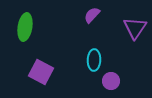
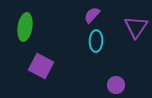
purple triangle: moved 1 px right, 1 px up
cyan ellipse: moved 2 px right, 19 px up
purple square: moved 6 px up
purple circle: moved 5 px right, 4 px down
